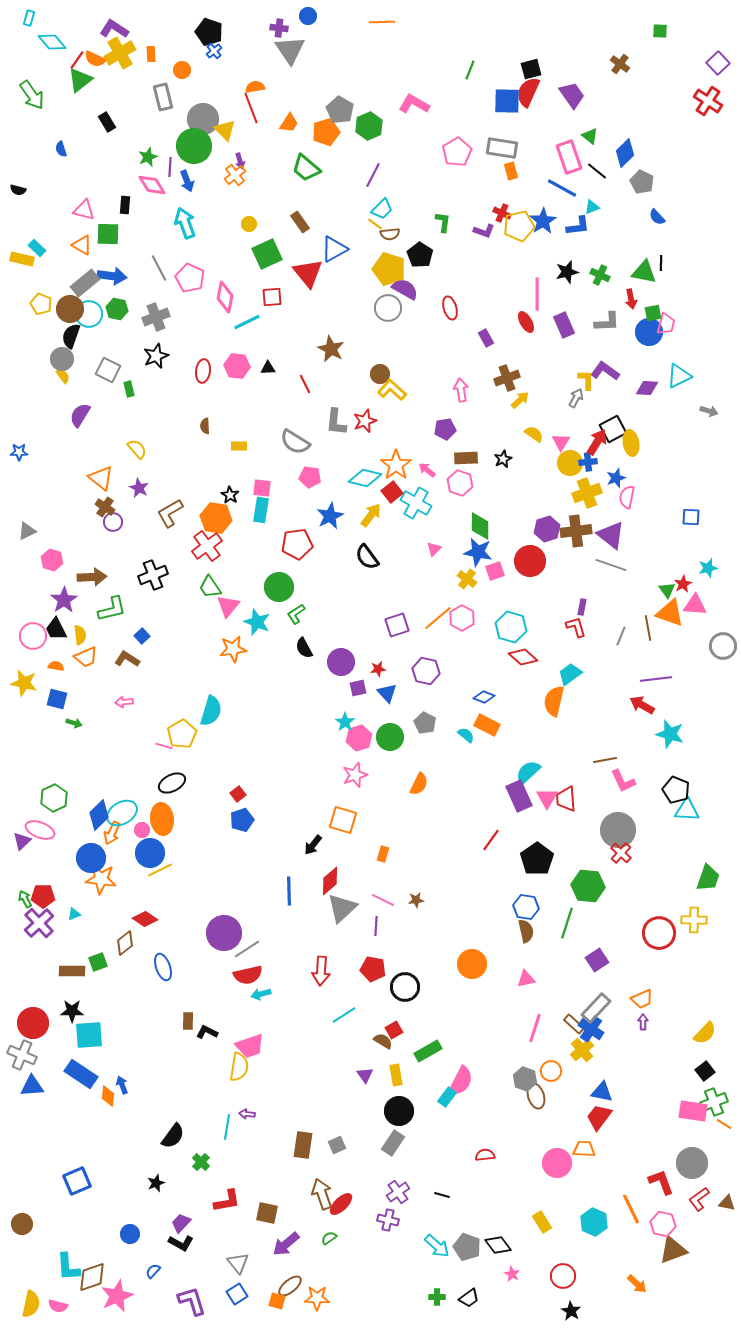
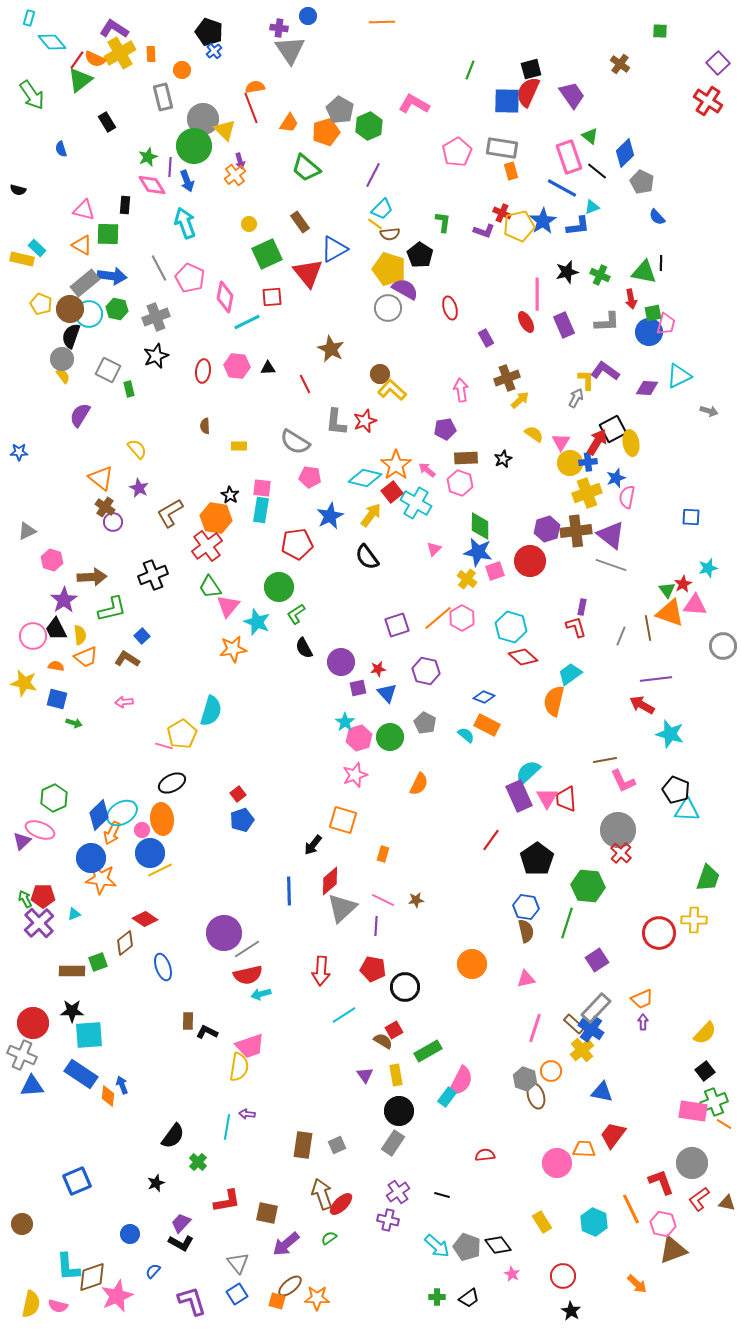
red trapezoid at (599, 1117): moved 14 px right, 18 px down
green cross at (201, 1162): moved 3 px left
